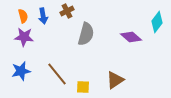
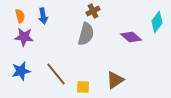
brown cross: moved 26 px right
orange semicircle: moved 3 px left
brown line: moved 1 px left
